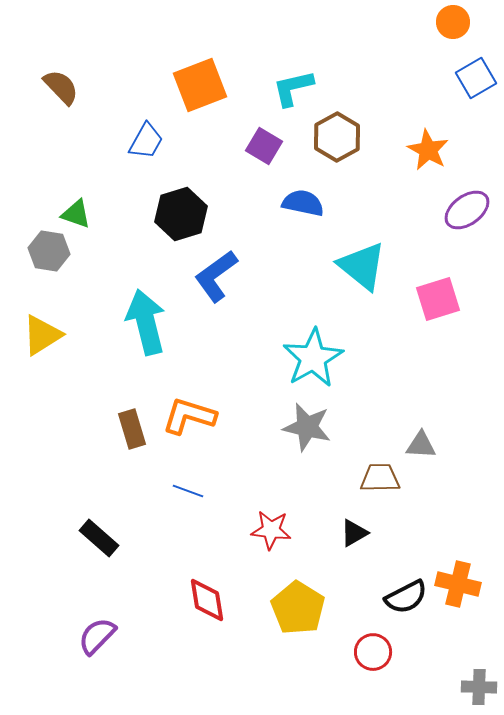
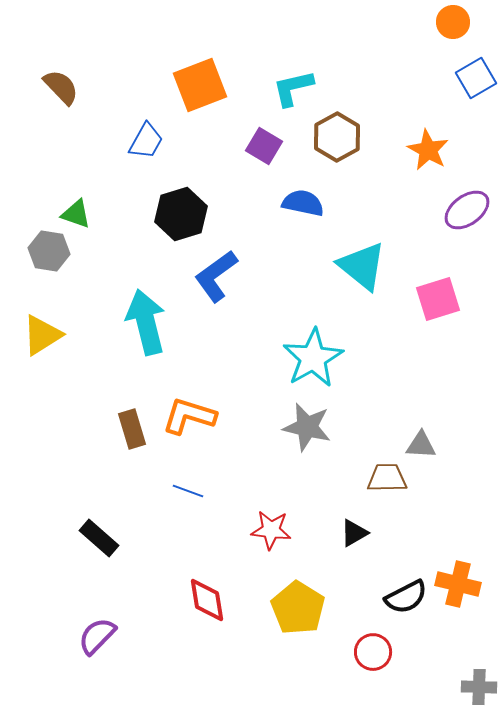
brown trapezoid: moved 7 px right
